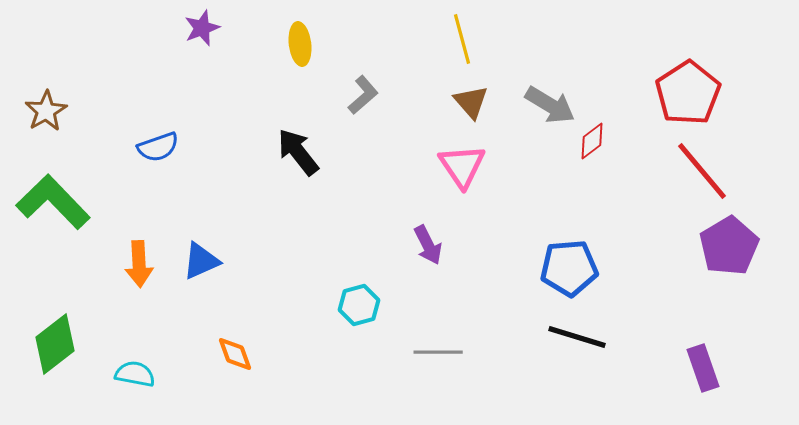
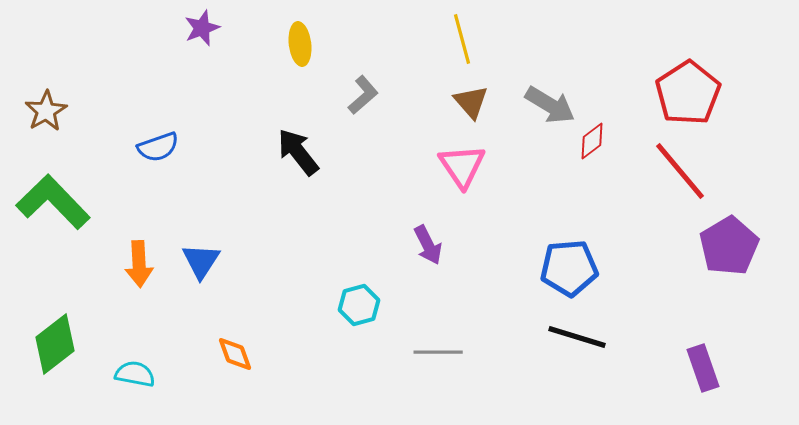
red line: moved 22 px left
blue triangle: rotated 33 degrees counterclockwise
